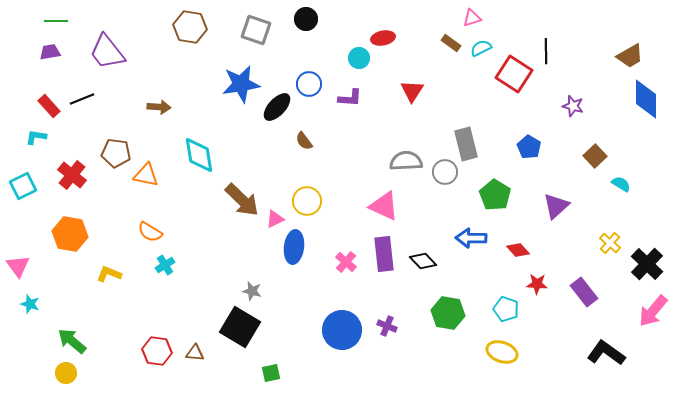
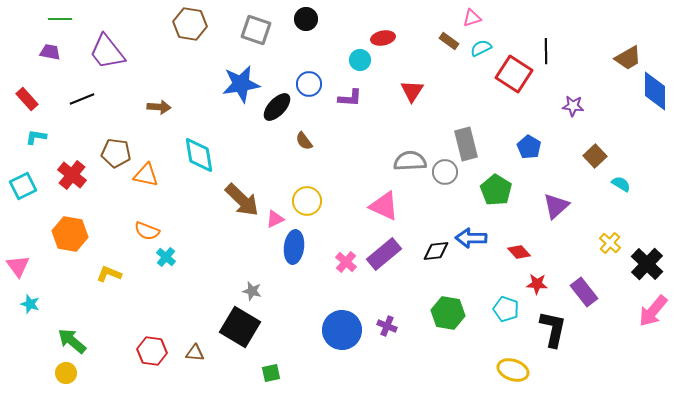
green line at (56, 21): moved 4 px right, 2 px up
brown hexagon at (190, 27): moved 3 px up
brown rectangle at (451, 43): moved 2 px left, 2 px up
purple trapezoid at (50, 52): rotated 20 degrees clockwise
brown trapezoid at (630, 56): moved 2 px left, 2 px down
cyan circle at (359, 58): moved 1 px right, 2 px down
blue diamond at (646, 99): moved 9 px right, 8 px up
red rectangle at (49, 106): moved 22 px left, 7 px up
purple star at (573, 106): rotated 10 degrees counterclockwise
gray semicircle at (406, 161): moved 4 px right
green pentagon at (495, 195): moved 1 px right, 5 px up
orange semicircle at (150, 232): moved 3 px left, 1 px up; rotated 10 degrees counterclockwise
red diamond at (518, 250): moved 1 px right, 2 px down
purple rectangle at (384, 254): rotated 56 degrees clockwise
black diamond at (423, 261): moved 13 px right, 10 px up; rotated 52 degrees counterclockwise
cyan cross at (165, 265): moved 1 px right, 8 px up; rotated 18 degrees counterclockwise
red hexagon at (157, 351): moved 5 px left
yellow ellipse at (502, 352): moved 11 px right, 18 px down
black L-shape at (606, 353): moved 53 px left, 24 px up; rotated 66 degrees clockwise
